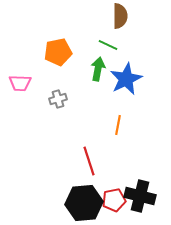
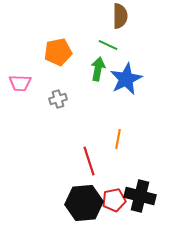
orange line: moved 14 px down
